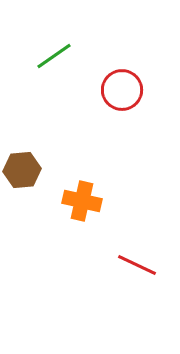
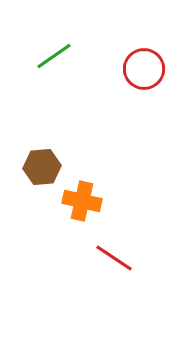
red circle: moved 22 px right, 21 px up
brown hexagon: moved 20 px right, 3 px up
red line: moved 23 px left, 7 px up; rotated 9 degrees clockwise
